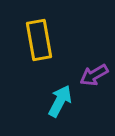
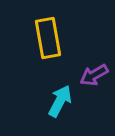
yellow rectangle: moved 9 px right, 2 px up
